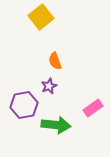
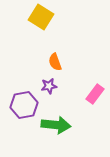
yellow square: rotated 20 degrees counterclockwise
orange semicircle: moved 1 px down
purple star: rotated 14 degrees clockwise
pink rectangle: moved 2 px right, 14 px up; rotated 18 degrees counterclockwise
